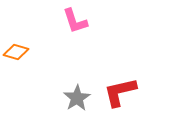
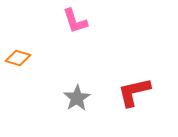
orange diamond: moved 2 px right, 6 px down
red L-shape: moved 14 px right
